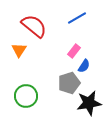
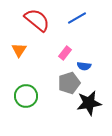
red semicircle: moved 3 px right, 6 px up
pink rectangle: moved 9 px left, 2 px down
blue semicircle: rotated 64 degrees clockwise
